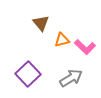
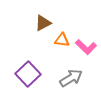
brown triangle: moved 2 px right; rotated 42 degrees clockwise
orange triangle: rotated 21 degrees clockwise
pink L-shape: moved 1 px right
